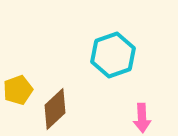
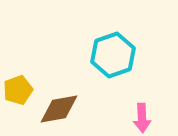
brown diamond: moved 4 px right; rotated 33 degrees clockwise
